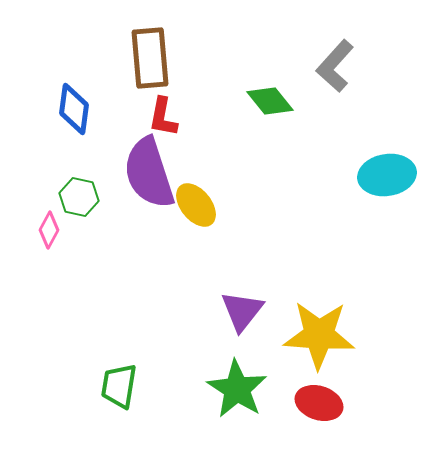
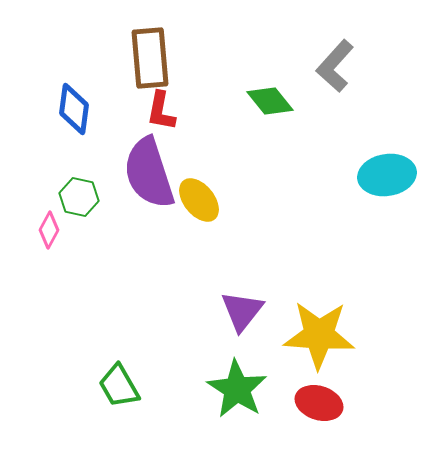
red L-shape: moved 2 px left, 6 px up
yellow ellipse: moved 3 px right, 5 px up
green trapezoid: rotated 39 degrees counterclockwise
